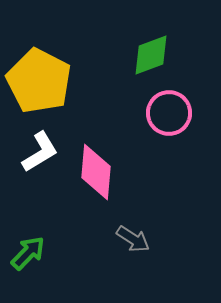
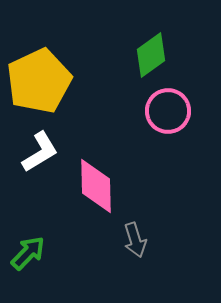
green diamond: rotated 15 degrees counterclockwise
yellow pentagon: rotated 20 degrees clockwise
pink circle: moved 1 px left, 2 px up
pink diamond: moved 14 px down; rotated 6 degrees counterclockwise
gray arrow: moved 2 px right, 1 px down; rotated 40 degrees clockwise
